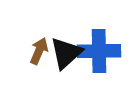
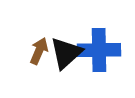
blue cross: moved 1 px up
